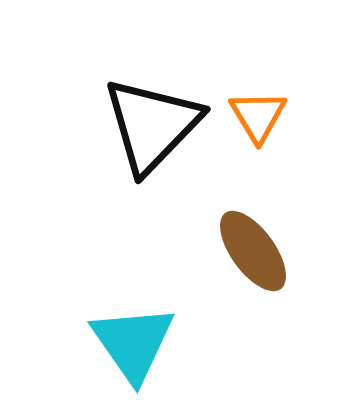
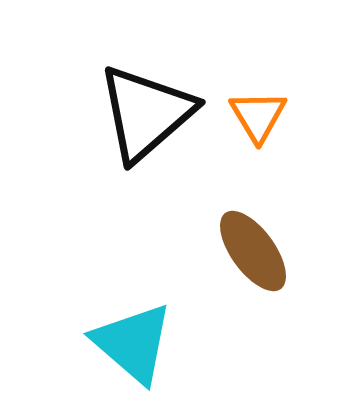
black triangle: moved 6 px left, 12 px up; rotated 5 degrees clockwise
cyan triangle: rotated 14 degrees counterclockwise
